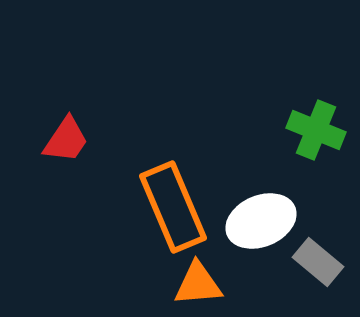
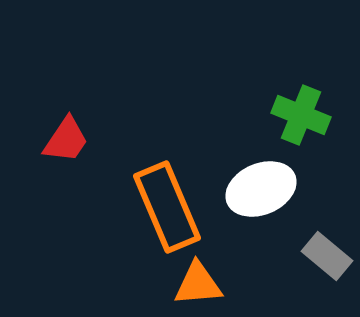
green cross: moved 15 px left, 15 px up
orange rectangle: moved 6 px left
white ellipse: moved 32 px up
gray rectangle: moved 9 px right, 6 px up
